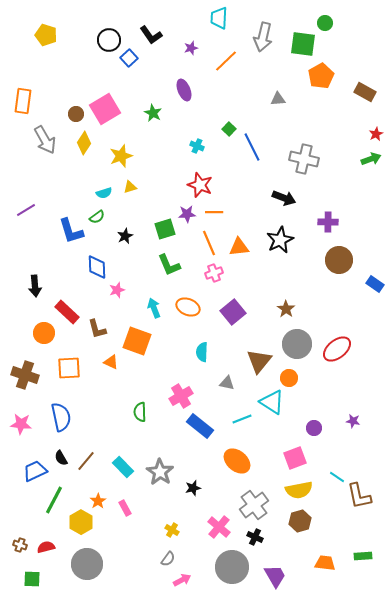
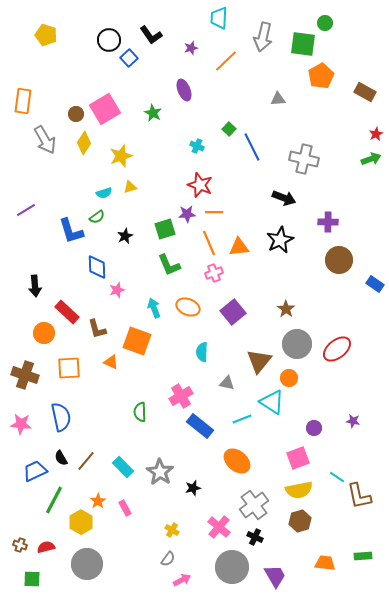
pink square at (295, 458): moved 3 px right
